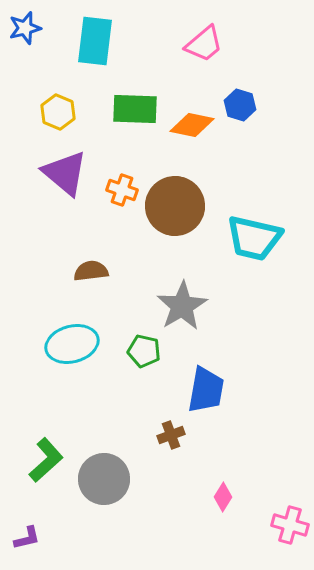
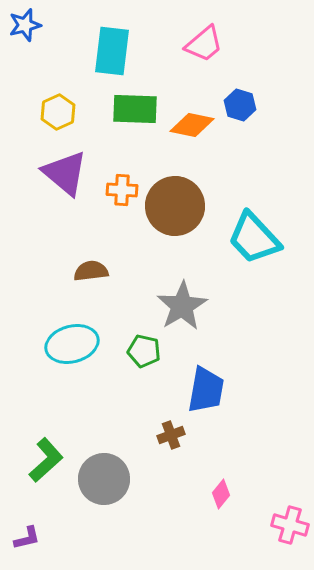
blue star: moved 3 px up
cyan rectangle: moved 17 px right, 10 px down
yellow hexagon: rotated 12 degrees clockwise
orange cross: rotated 16 degrees counterclockwise
cyan trapezoid: rotated 34 degrees clockwise
pink diamond: moved 2 px left, 3 px up; rotated 8 degrees clockwise
